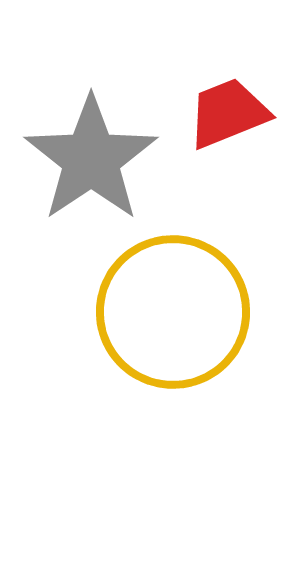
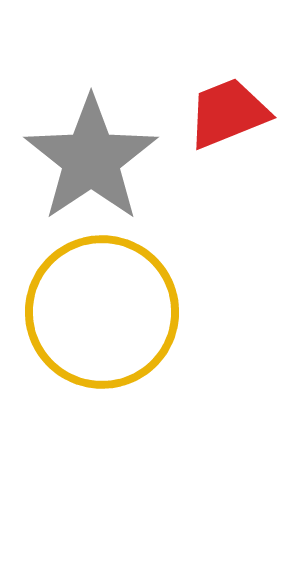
yellow circle: moved 71 px left
